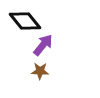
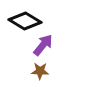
black diamond: rotated 20 degrees counterclockwise
